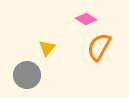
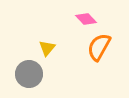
pink diamond: rotated 15 degrees clockwise
gray circle: moved 2 px right, 1 px up
